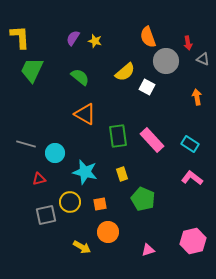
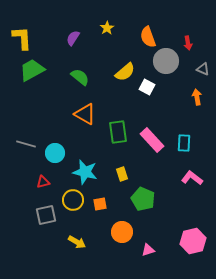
yellow L-shape: moved 2 px right, 1 px down
yellow star: moved 12 px right, 13 px up; rotated 24 degrees clockwise
gray triangle: moved 10 px down
green trapezoid: rotated 36 degrees clockwise
green rectangle: moved 4 px up
cyan rectangle: moved 6 px left, 1 px up; rotated 60 degrees clockwise
red triangle: moved 4 px right, 3 px down
yellow circle: moved 3 px right, 2 px up
orange circle: moved 14 px right
yellow arrow: moved 5 px left, 5 px up
